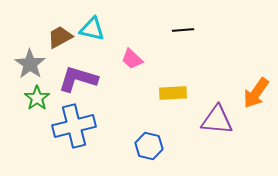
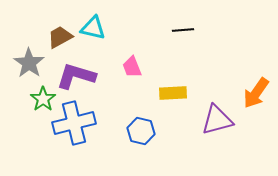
cyan triangle: moved 1 px right, 1 px up
pink trapezoid: moved 8 px down; rotated 25 degrees clockwise
gray star: moved 1 px left, 1 px up
purple L-shape: moved 2 px left, 3 px up
green star: moved 6 px right, 1 px down
purple triangle: rotated 20 degrees counterclockwise
blue cross: moved 3 px up
blue hexagon: moved 8 px left, 15 px up
